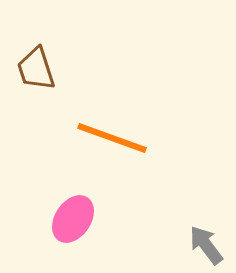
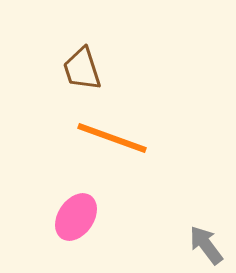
brown trapezoid: moved 46 px right
pink ellipse: moved 3 px right, 2 px up
